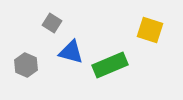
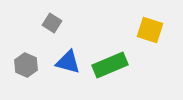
blue triangle: moved 3 px left, 10 px down
